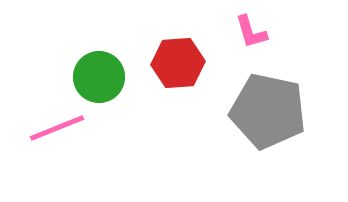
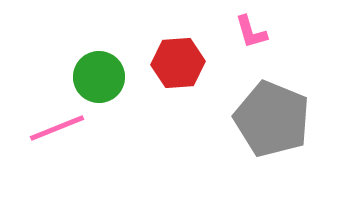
gray pentagon: moved 4 px right, 8 px down; rotated 10 degrees clockwise
